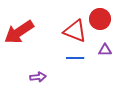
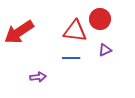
red triangle: rotated 15 degrees counterclockwise
purple triangle: rotated 24 degrees counterclockwise
blue line: moved 4 px left
